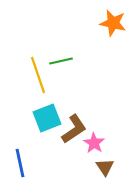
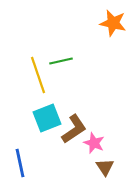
pink star: rotated 10 degrees counterclockwise
